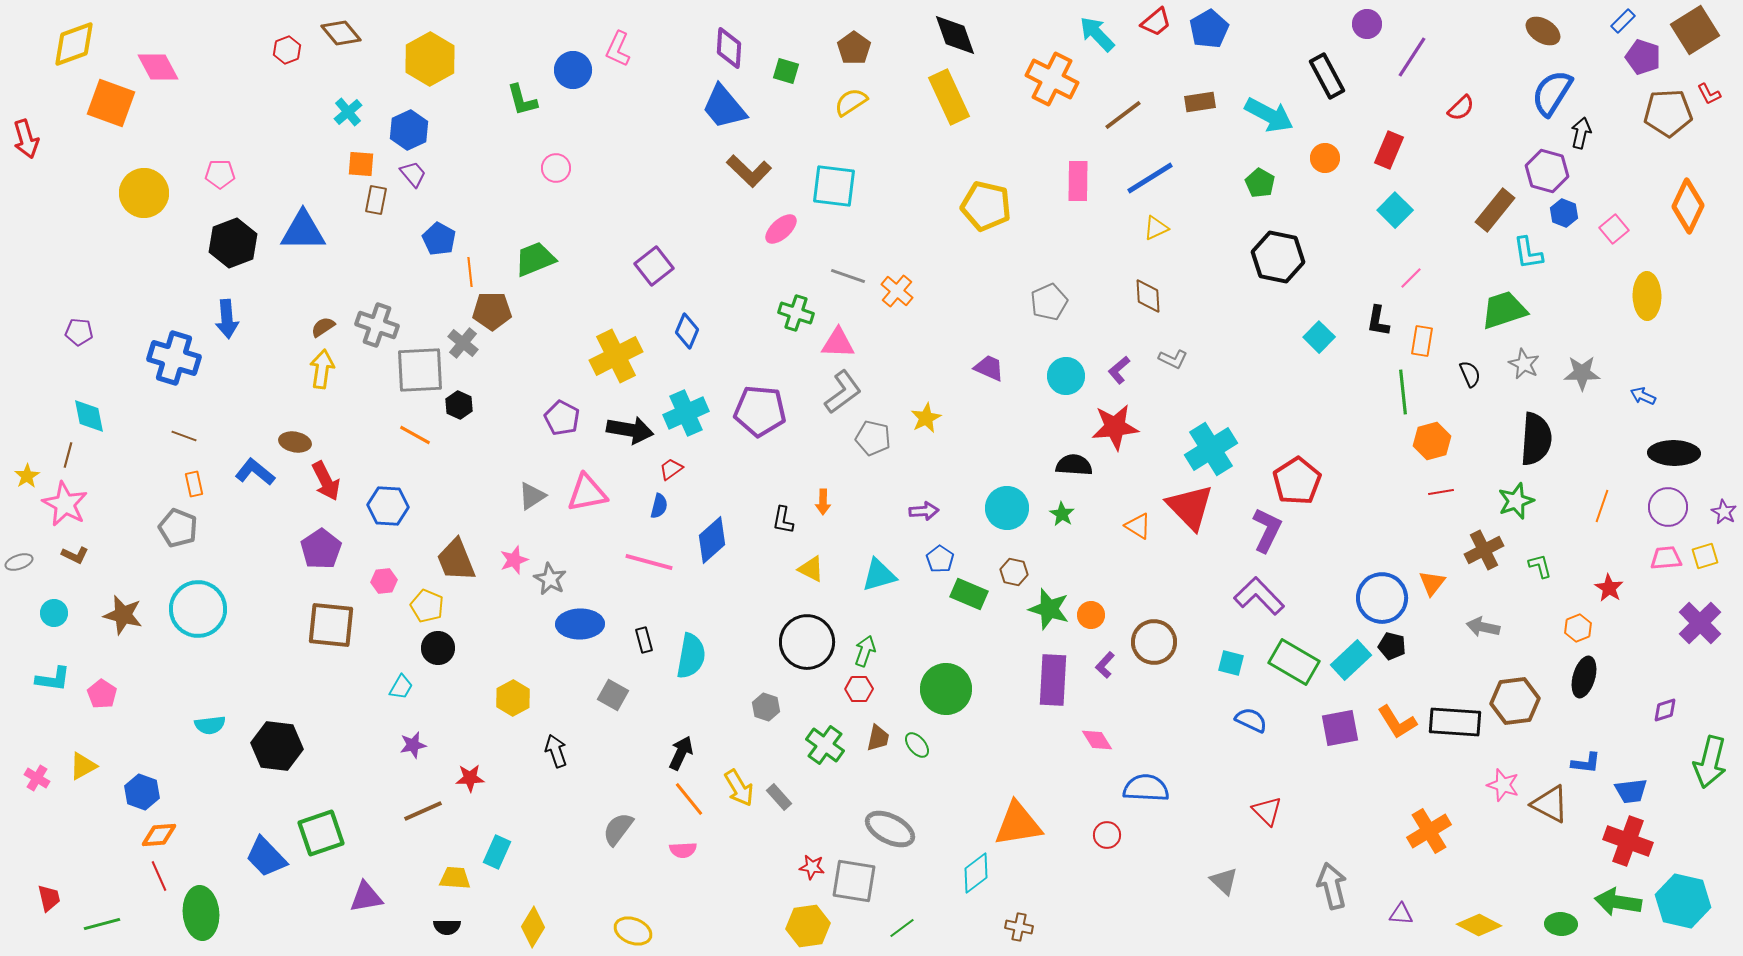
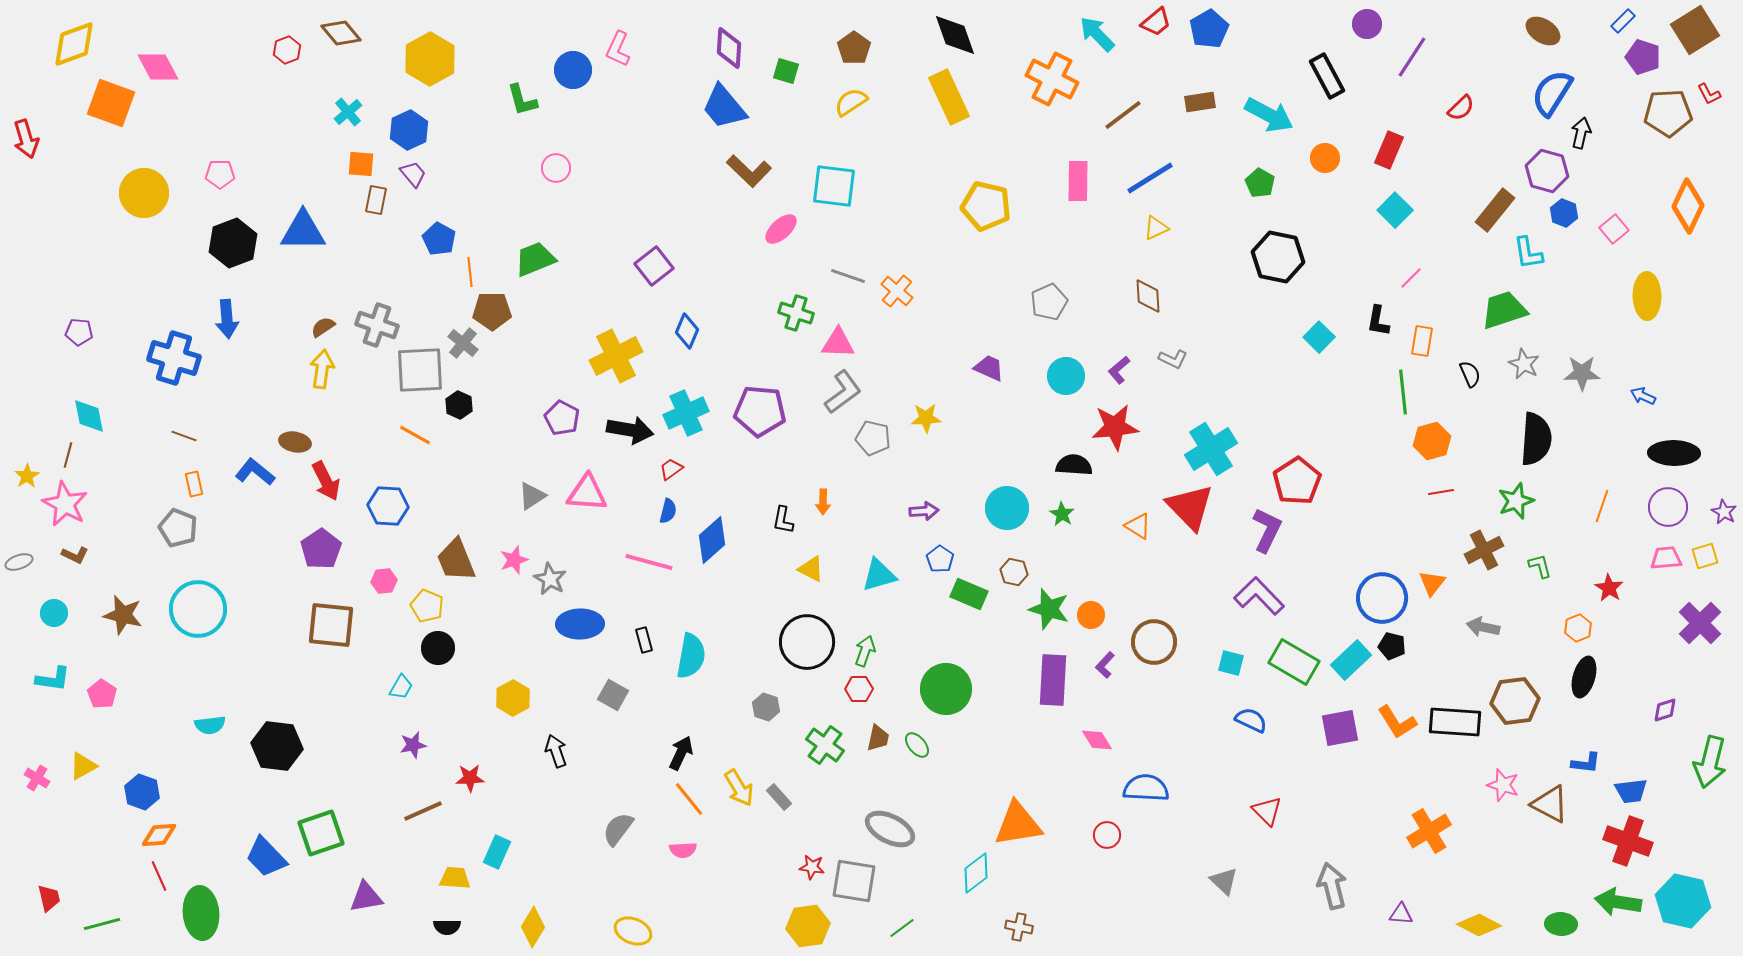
yellow star at (926, 418): rotated 24 degrees clockwise
pink triangle at (587, 493): rotated 15 degrees clockwise
blue semicircle at (659, 506): moved 9 px right, 5 px down
